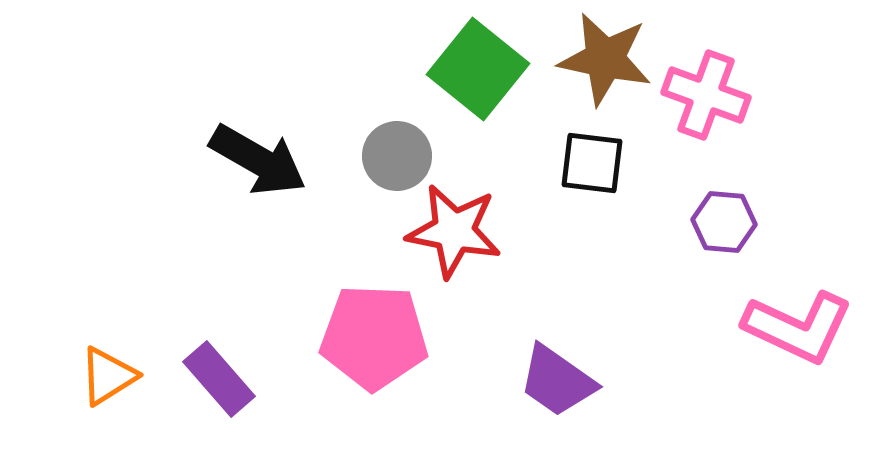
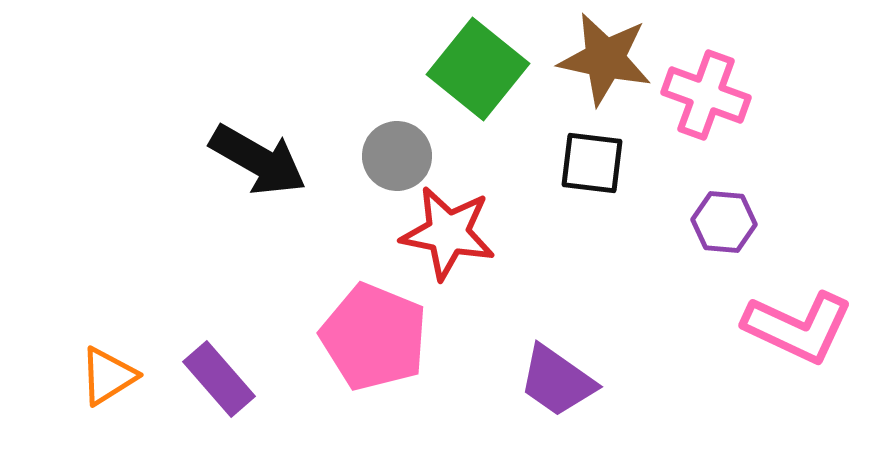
red star: moved 6 px left, 2 px down
pink pentagon: rotated 20 degrees clockwise
